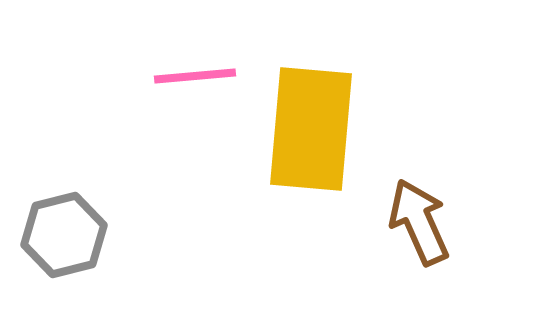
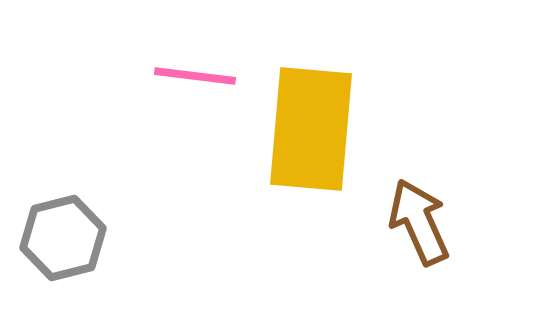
pink line: rotated 12 degrees clockwise
gray hexagon: moved 1 px left, 3 px down
